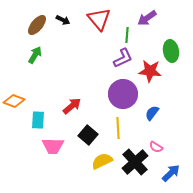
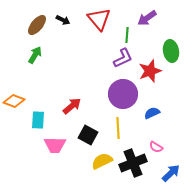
red star: rotated 25 degrees counterclockwise
blue semicircle: rotated 28 degrees clockwise
black square: rotated 12 degrees counterclockwise
pink trapezoid: moved 2 px right, 1 px up
black cross: moved 2 px left, 1 px down; rotated 20 degrees clockwise
